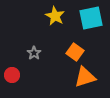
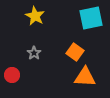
yellow star: moved 20 px left
orange triangle: rotated 20 degrees clockwise
